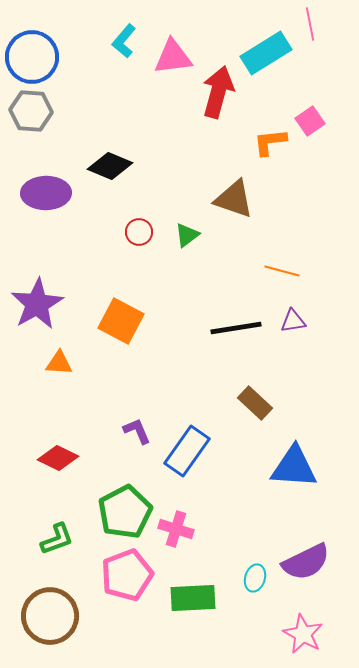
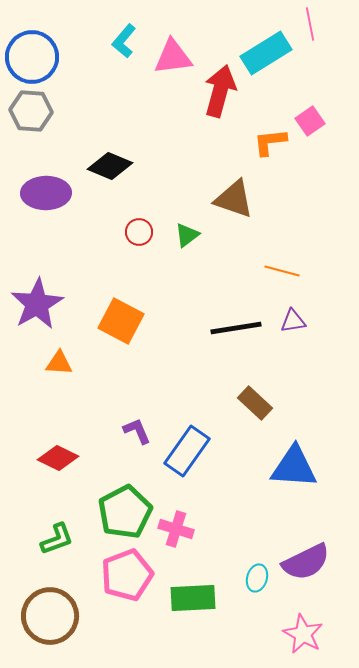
red arrow: moved 2 px right, 1 px up
cyan ellipse: moved 2 px right
